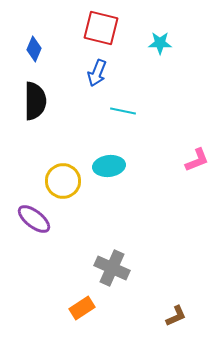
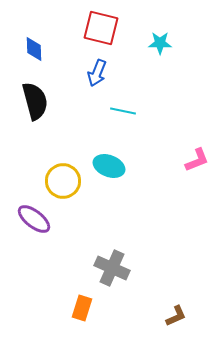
blue diamond: rotated 25 degrees counterclockwise
black semicircle: rotated 15 degrees counterclockwise
cyan ellipse: rotated 28 degrees clockwise
orange rectangle: rotated 40 degrees counterclockwise
